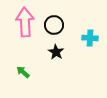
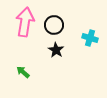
pink arrow: rotated 12 degrees clockwise
cyan cross: rotated 14 degrees clockwise
black star: moved 2 px up
